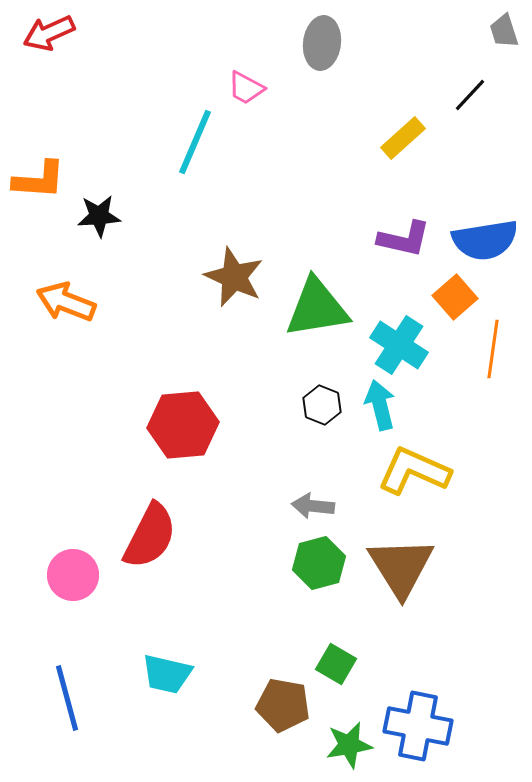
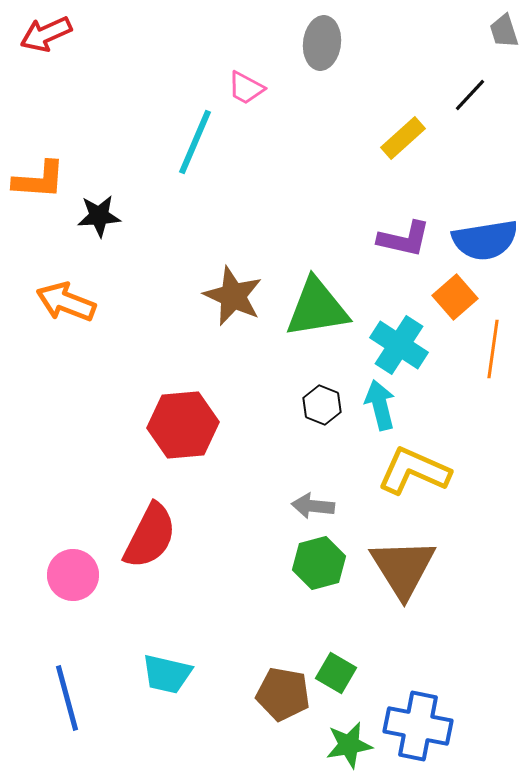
red arrow: moved 3 px left, 1 px down
brown star: moved 1 px left, 19 px down
brown triangle: moved 2 px right, 1 px down
green square: moved 9 px down
brown pentagon: moved 11 px up
